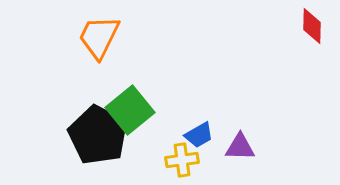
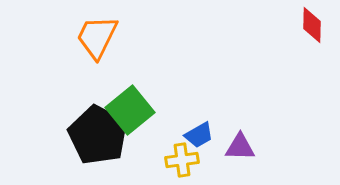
red diamond: moved 1 px up
orange trapezoid: moved 2 px left
